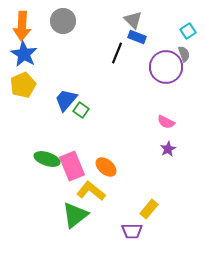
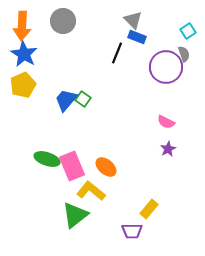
green square: moved 2 px right, 11 px up
